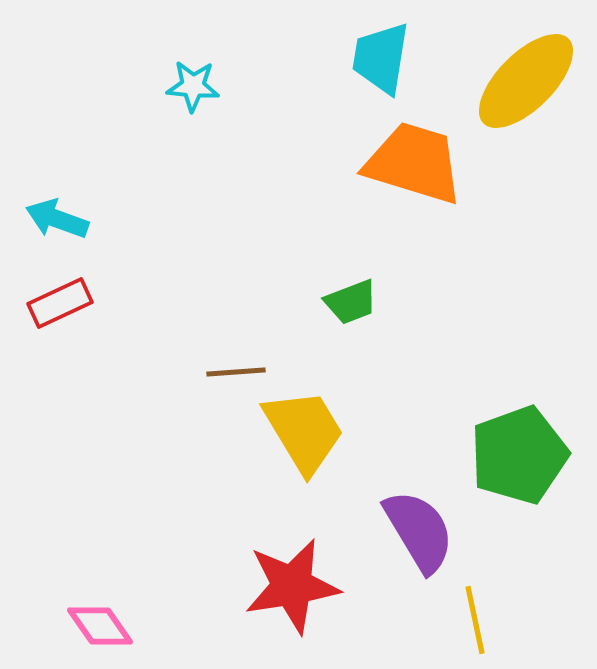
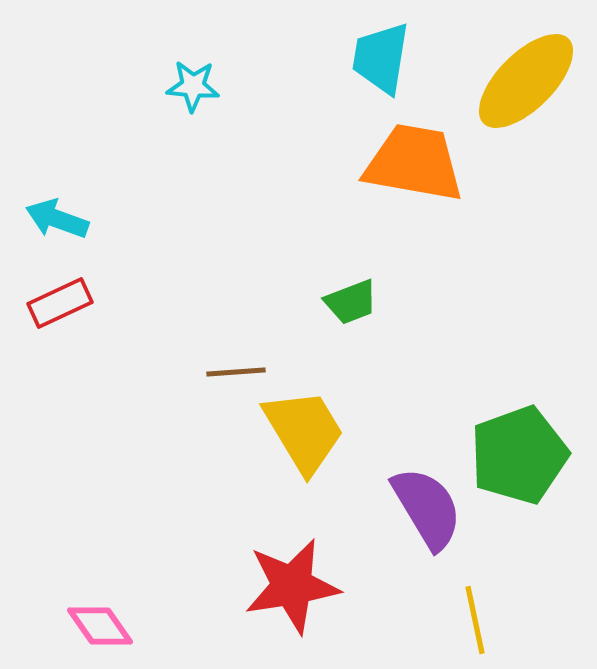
orange trapezoid: rotated 7 degrees counterclockwise
purple semicircle: moved 8 px right, 23 px up
